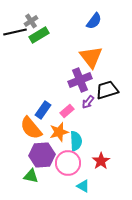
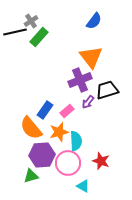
green rectangle: moved 2 px down; rotated 18 degrees counterclockwise
blue rectangle: moved 2 px right
red star: rotated 18 degrees counterclockwise
green triangle: rotated 28 degrees counterclockwise
